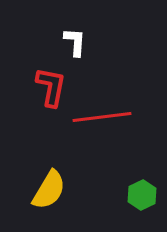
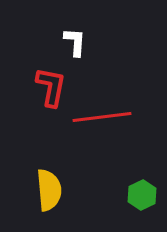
yellow semicircle: rotated 36 degrees counterclockwise
